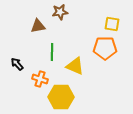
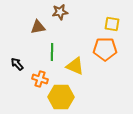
brown triangle: moved 1 px down
orange pentagon: moved 1 px down
